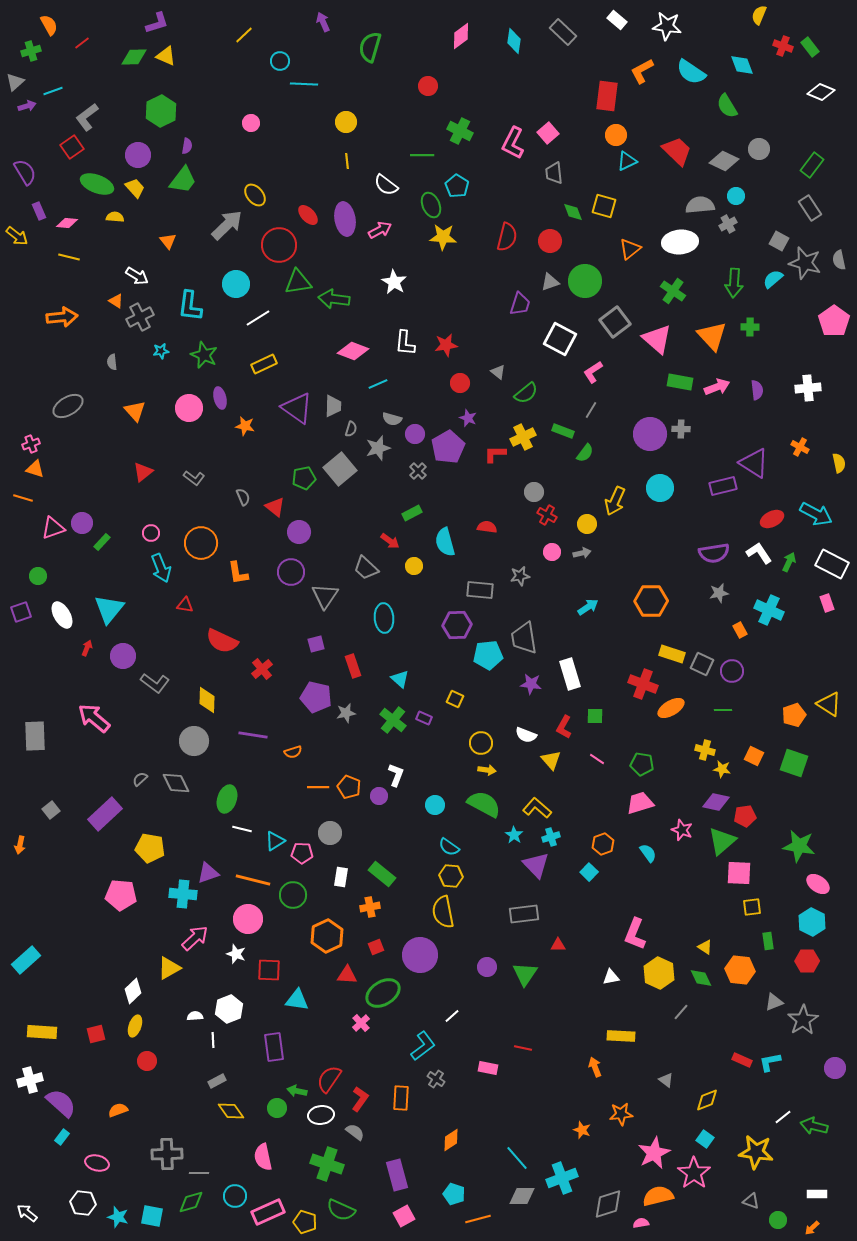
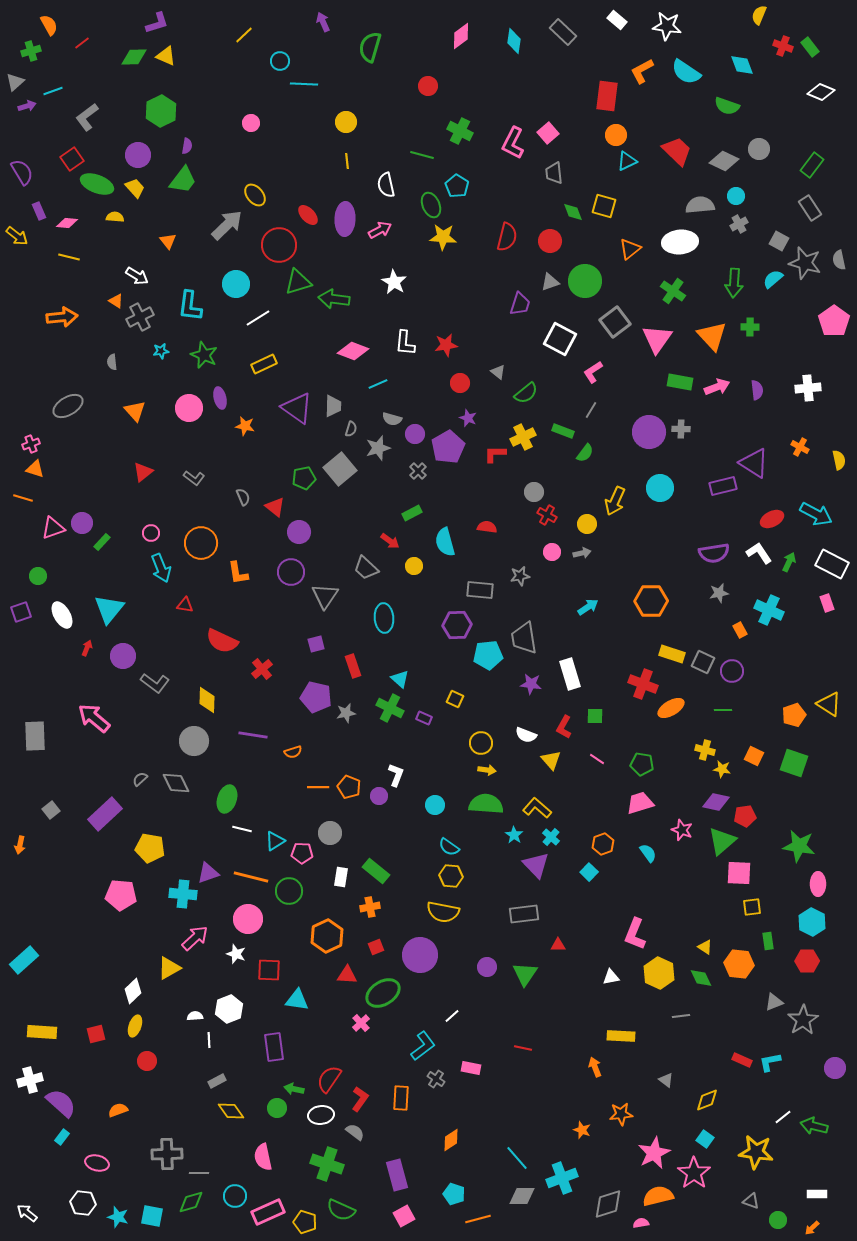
cyan semicircle at (691, 72): moved 5 px left
green semicircle at (727, 106): rotated 40 degrees counterclockwise
red square at (72, 147): moved 12 px down
green line at (422, 155): rotated 15 degrees clockwise
purple semicircle at (25, 172): moved 3 px left
white semicircle at (386, 185): rotated 40 degrees clockwise
purple ellipse at (345, 219): rotated 12 degrees clockwise
gray cross at (728, 224): moved 11 px right
green triangle at (298, 282): rotated 8 degrees counterclockwise
pink triangle at (657, 339): rotated 24 degrees clockwise
purple circle at (650, 434): moved 1 px left, 2 px up
yellow semicircle at (839, 463): moved 3 px up
gray square at (702, 664): moved 1 px right, 2 px up
green cross at (393, 720): moved 3 px left, 12 px up; rotated 12 degrees counterclockwise
green semicircle at (484, 804): moved 2 px right; rotated 24 degrees counterclockwise
cyan cross at (551, 837): rotated 30 degrees counterclockwise
green rectangle at (382, 874): moved 6 px left, 3 px up
orange line at (253, 880): moved 2 px left, 3 px up
pink ellipse at (818, 884): rotated 55 degrees clockwise
green circle at (293, 895): moved 4 px left, 4 px up
yellow semicircle at (443, 912): rotated 68 degrees counterclockwise
cyan rectangle at (26, 960): moved 2 px left
orange hexagon at (740, 970): moved 1 px left, 6 px up
gray line at (681, 1012): moved 4 px down; rotated 42 degrees clockwise
white line at (213, 1040): moved 4 px left
pink rectangle at (488, 1068): moved 17 px left
green arrow at (297, 1091): moved 3 px left, 2 px up
